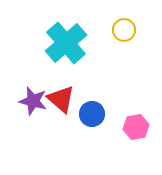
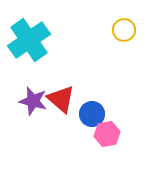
cyan cross: moved 37 px left, 3 px up; rotated 6 degrees clockwise
pink hexagon: moved 29 px left, 7 px down
